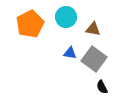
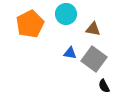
cyan circle: moved 3 px up
black semicircle: moved 2 px right, 1 px up
